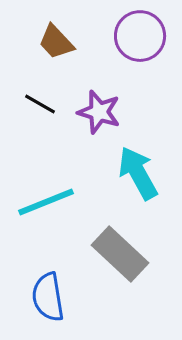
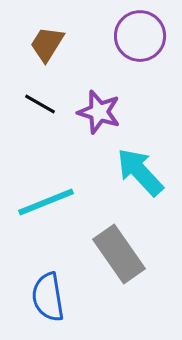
brown trapezoid: moved 9 px left, 2 px down; rotated 75 degrees clockwise
cyan arrow: moved 2 px right, 1 px up; rotated 14 degrees counterclockwise
gray rectangle: moved 1 px left; rotated 12 degrees clockwise
